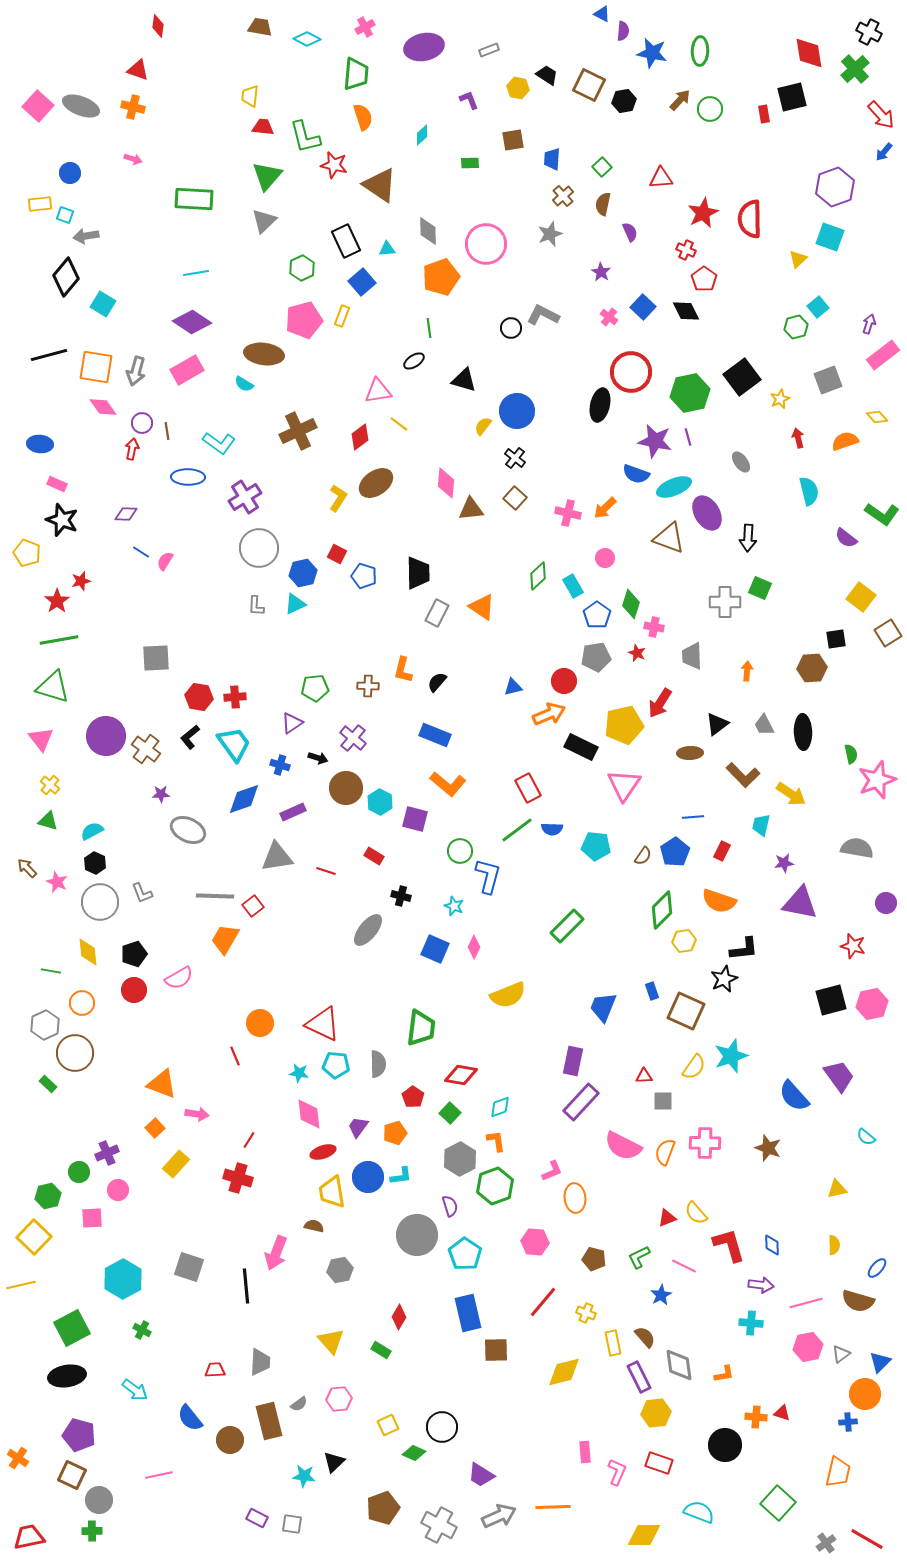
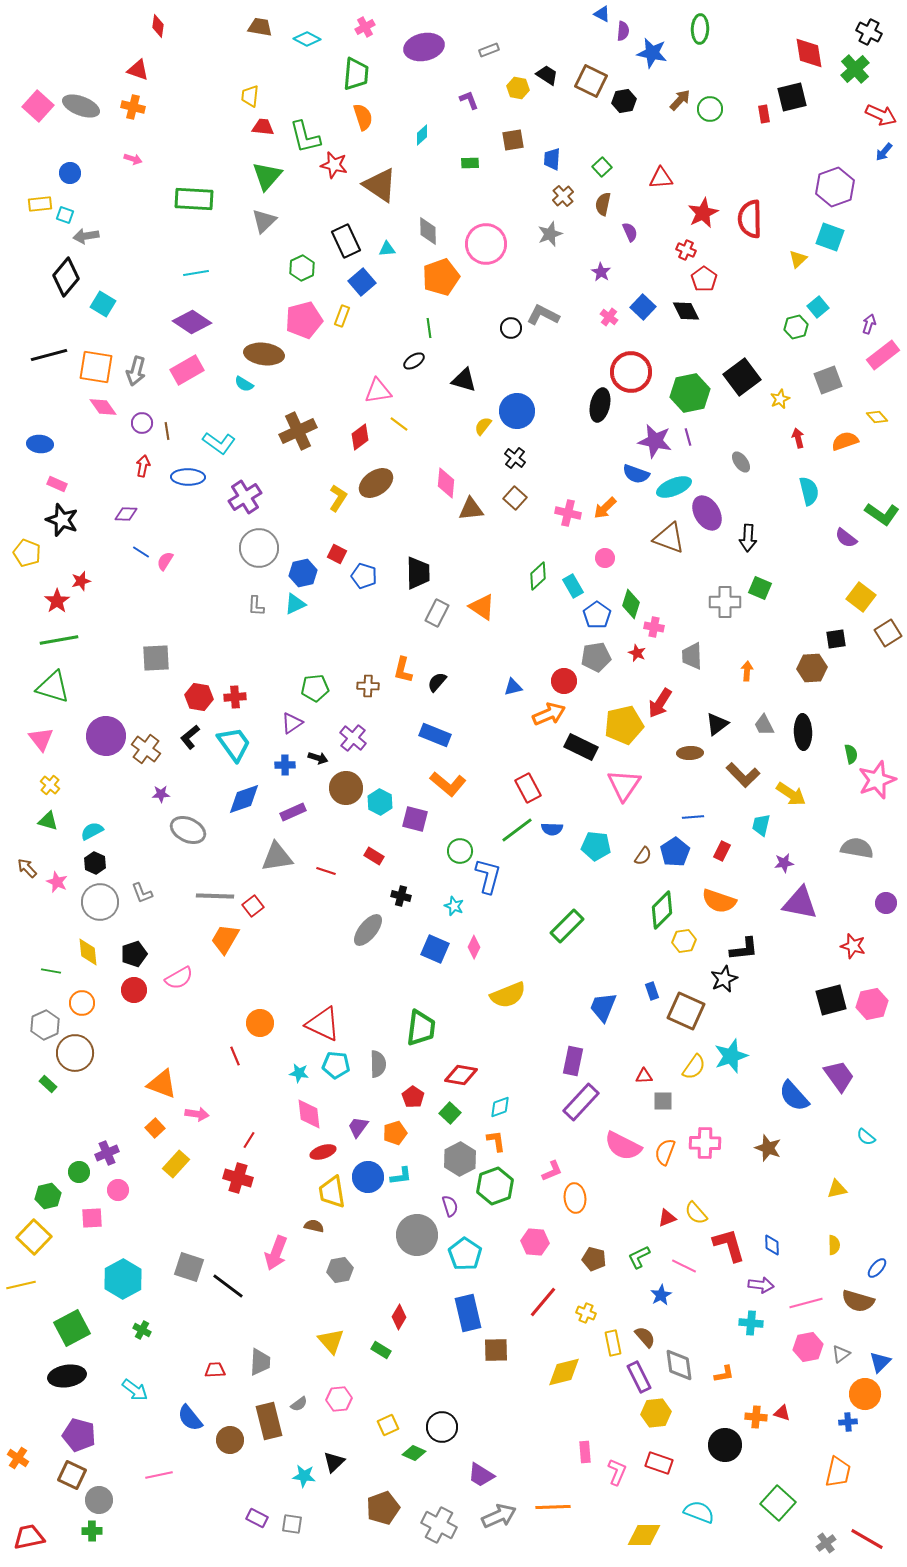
green ellipse at (700, 51): moved 22 px up
brown square at (589, 85): moved 2 px right, 4 px up
red arrow at (881, 115): rotated 24 degrees counterclockwise
red arrow at (132, 449): moved 11 px right, 17 px down
blue cross at (280, 765): moved 5 px right; rotated 18 degrees counterclockwise
black line at (246, 1286): moved 18 px left; rotated 48 degrees counterclockwise
